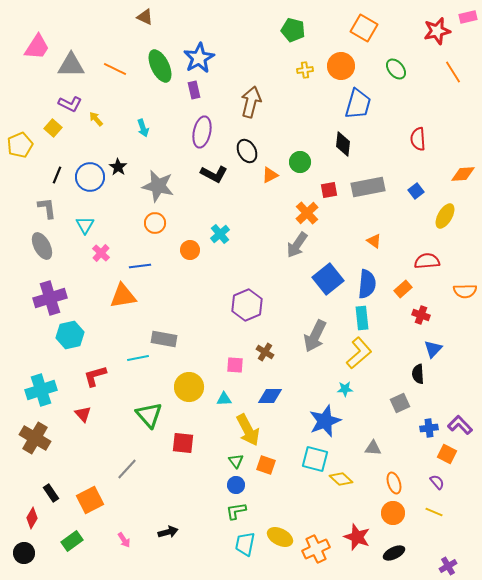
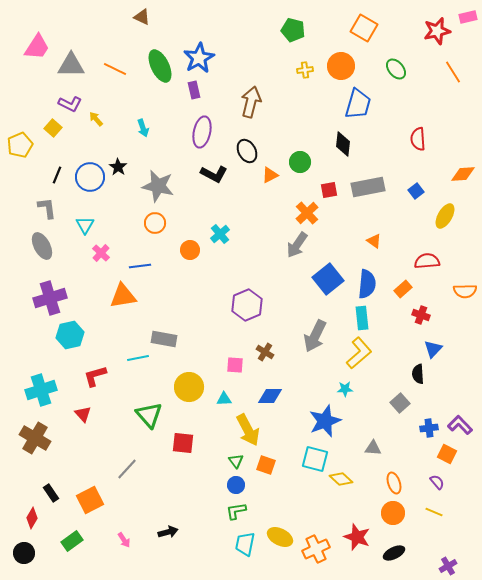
brown triangle at (145, 17): moved 3 px left
gray square at (400, 403): rotated 18 degrees counterclockwise
